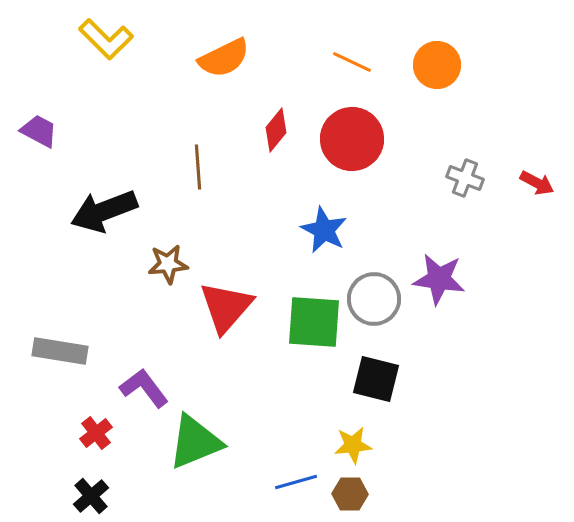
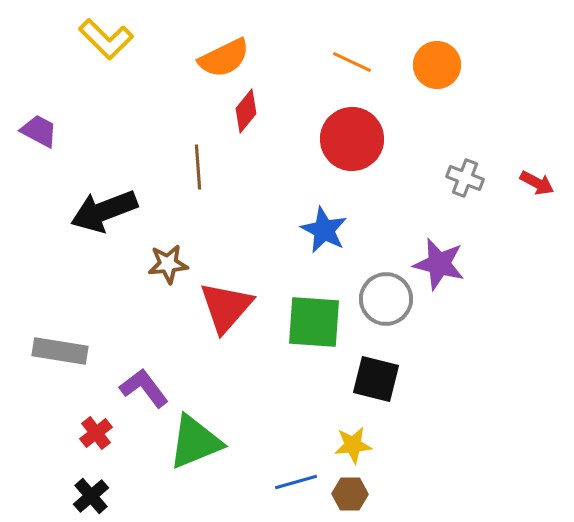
red diamond: moved 30 px left, 19 px up
purple star: moved 15 px up; rotated 6 degrees clockwise
gray circle: moved 12 px right
